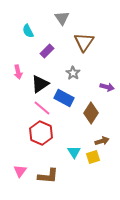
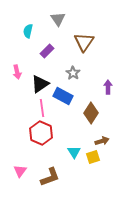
gray triangle: moved 4 px left, 1 px down
cyan semicircle: rotated 40 degrees clockwise
pink arrow: moved 1 px left
purple arrow: moved 1 px right; rotated 104 degrees counterclockwise
blue rectangle: moved 1 px left, 2 px up
pink line: rotated 42 degrees clockwise
brown L-shape: moved 2 px right, 1 px down; rotated 25 degrees counterclockwise
